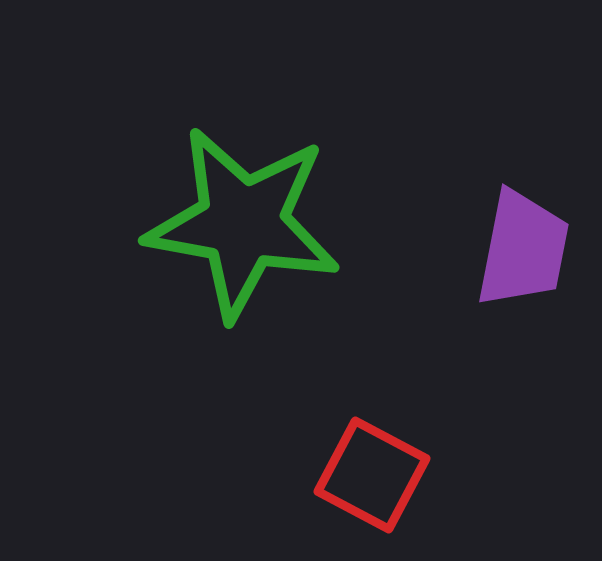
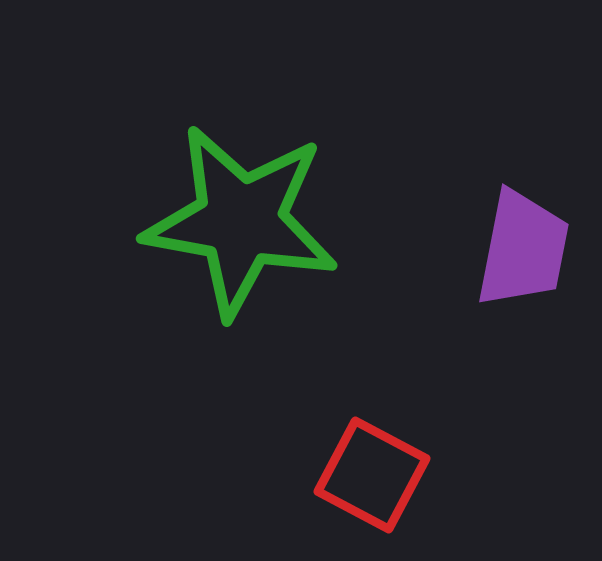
green star: moved 2 px left, 2 px up
